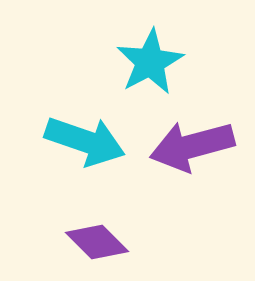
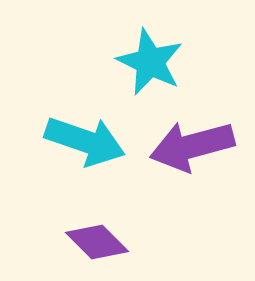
cyan star: rotated 18 degrees counterclockwise
